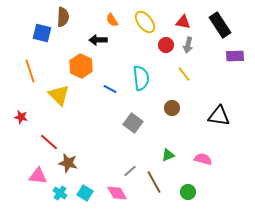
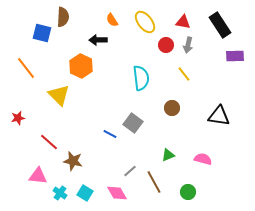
orange line: moved 4 px left, 3 px up; rotated 20 degrees counterclockwise
blue line: moved 45 px down
red star: moved 3 px left, 1 px down; rotated 24 degrees counterclockwise
brown star: moved 5 px right, 2 px up
